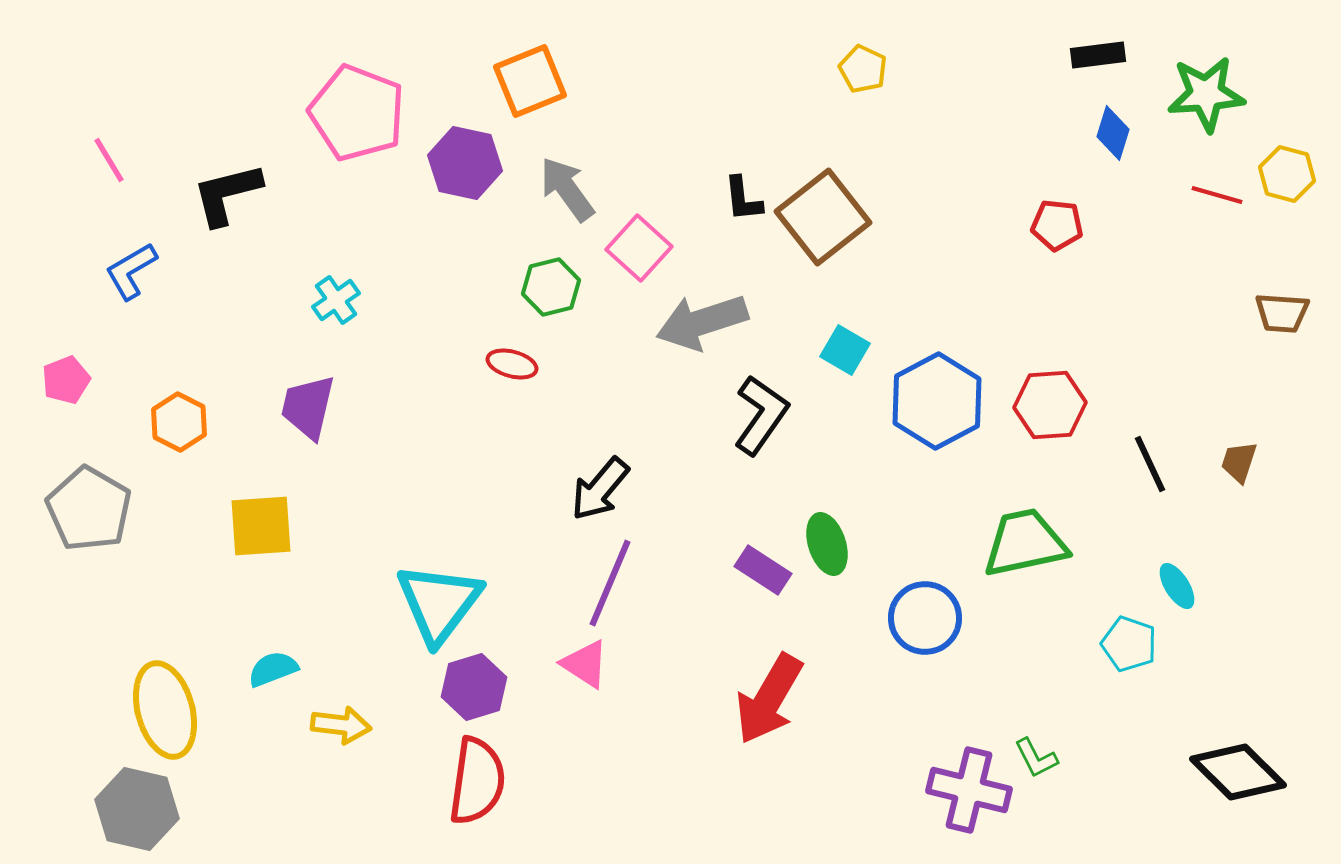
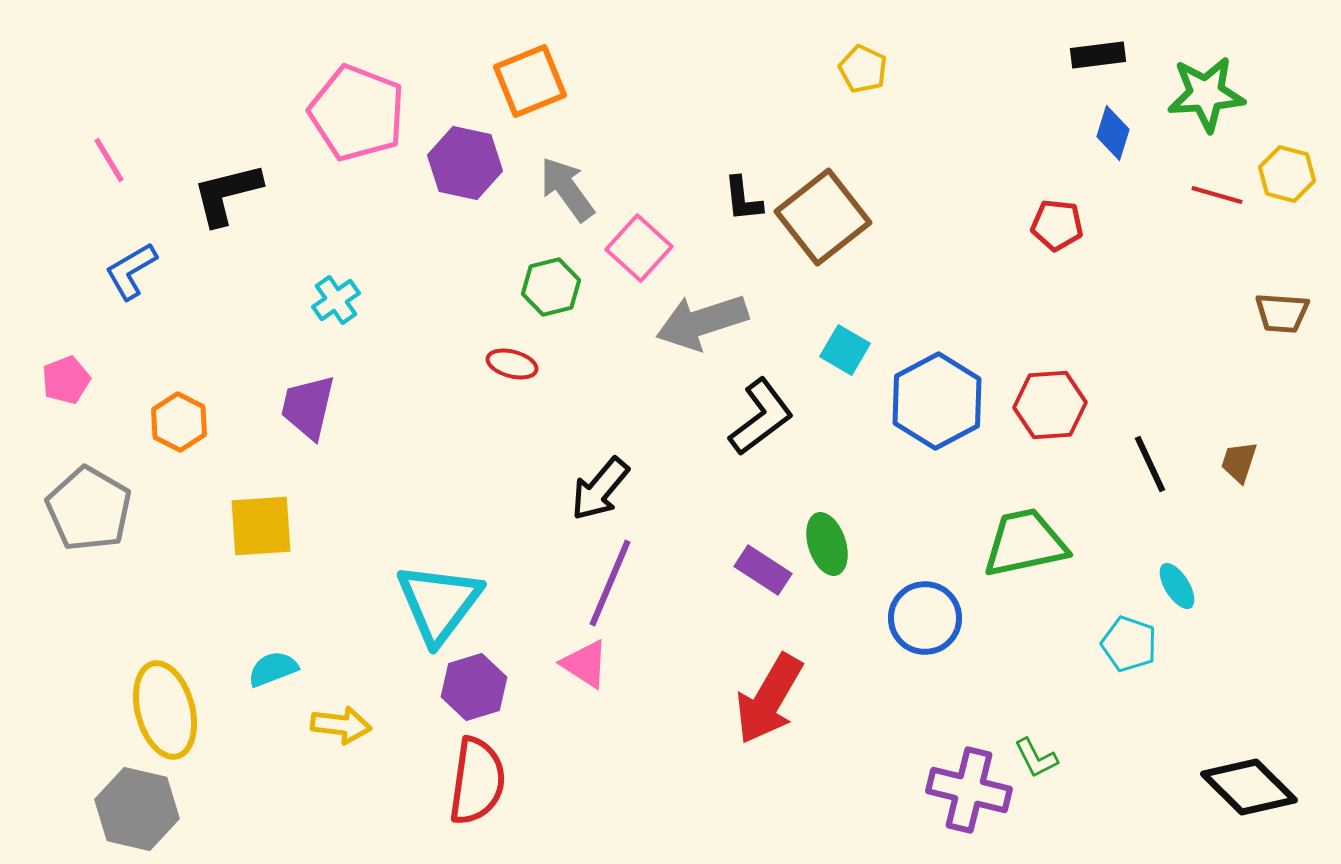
black L-shape at (761, 415): moved 2 px down; rotated 18 degrees clockwise
black diamond at (1238, 772): moved 11 px right, 15 px down
